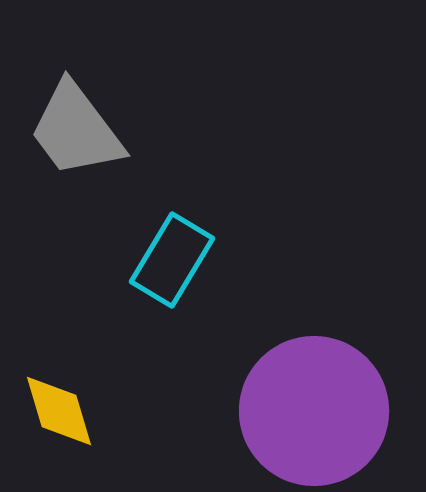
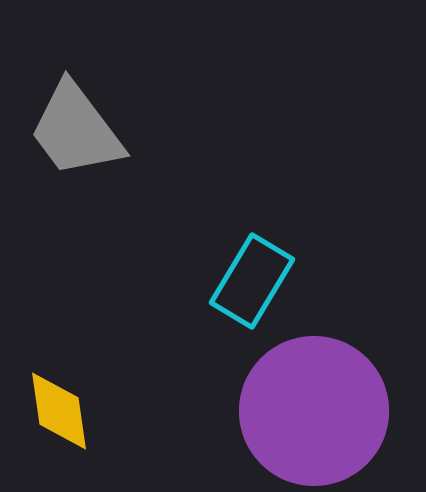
cyan rectangle: moved 80 px right, 21 px down
yellow diamond: rotated 8 degrees clockwise
